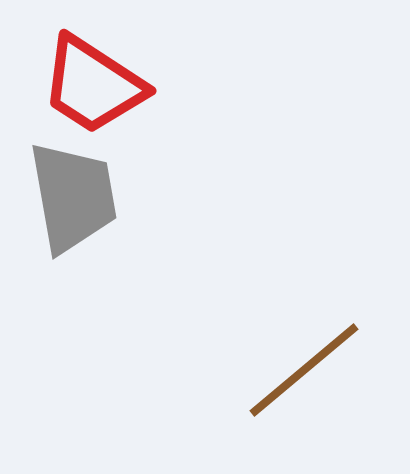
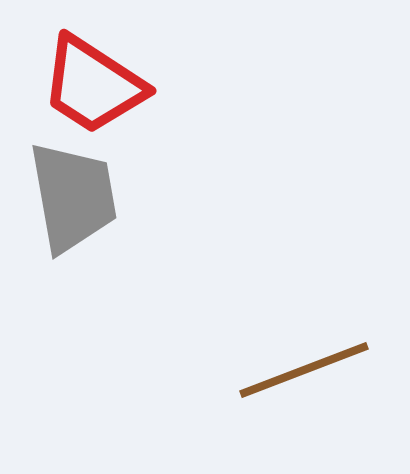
brown line: rotated 19 degrees clockwise
